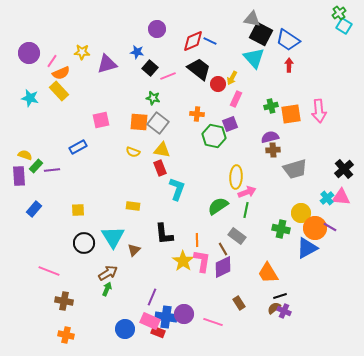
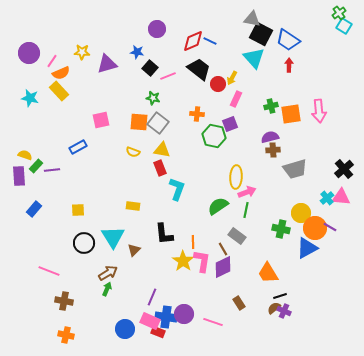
orange line at (197, 240): moved 4 px left, 2 px down
